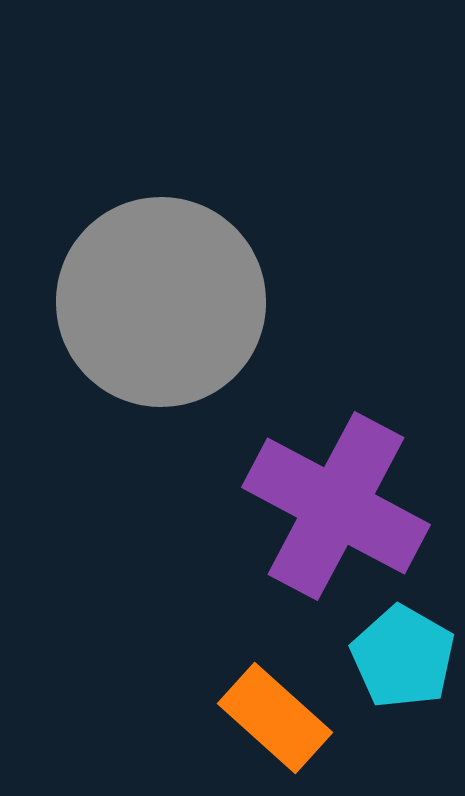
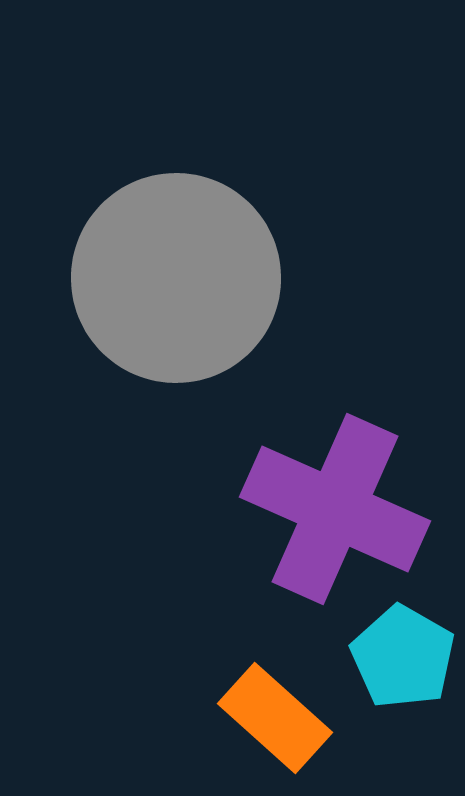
gray circle: moved 15 px right, 24 px up
purple cross: moved 1 px left, 3 px down; rotated 4 degrees counterclockwise
